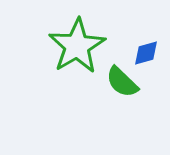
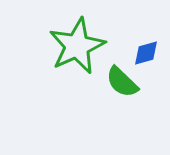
green star: rotated 6 degrees clockwise
